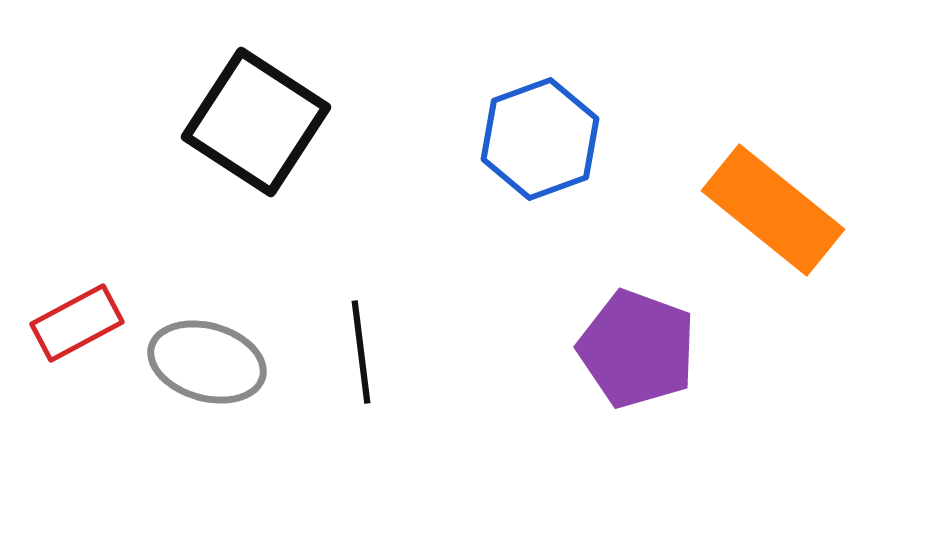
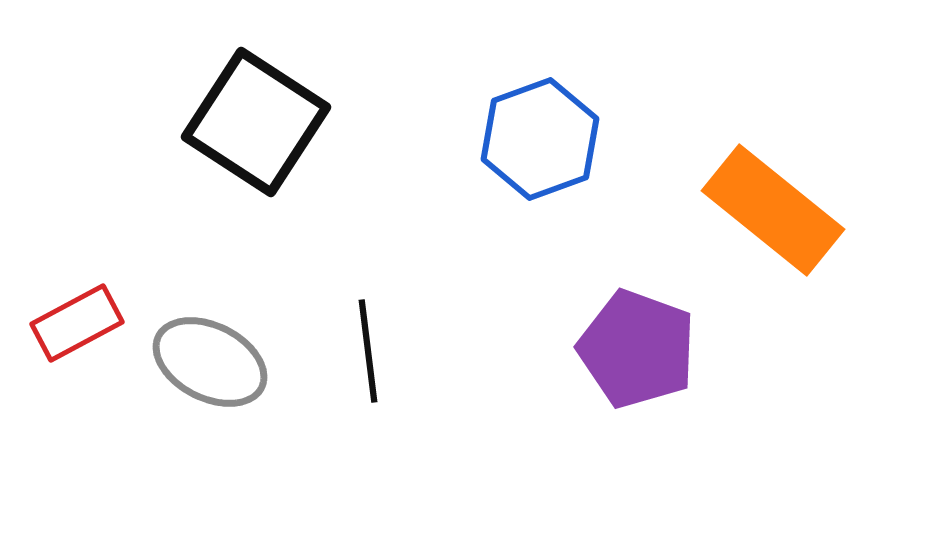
black line: moved 7 px right, 1 px up
gray ellipse: moved 3 px right; rotated 11 degrees clockwise
